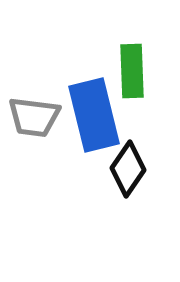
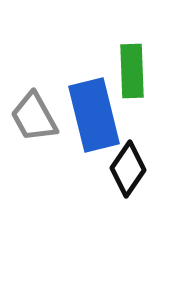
gray trapezoid: rotated 54 degrees clockwise
